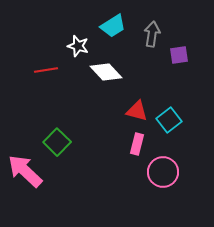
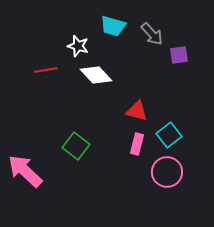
cyan trapezoid: rotated 48 degrees clockwise
gray arrow: rotated 130 degrees clockwise
white diamond: moved 10 px left, 3 px down
cyan square: moved 15 px down
green square: moved 19 px right, 4 px down; rotated 8 degrees counterclockwise
pink circle: moved 4 px right
